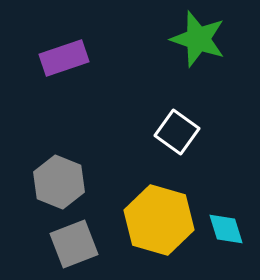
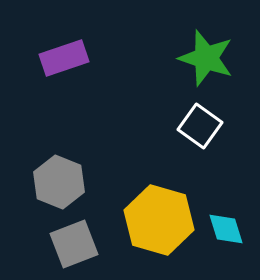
green star: moved 8 px right, 19 px down
white square: moved 23 px right, 6 px up
